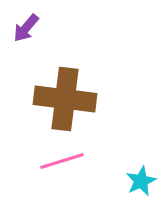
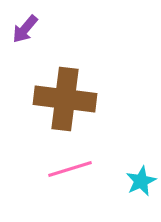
purple arrow: moved 1 px left, 1 px down
pink line: moved 8 px right, 8 px down
